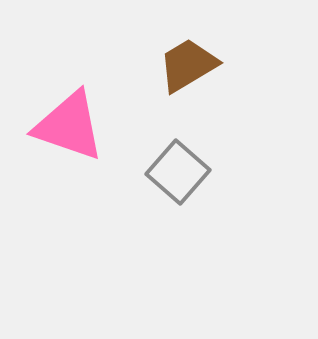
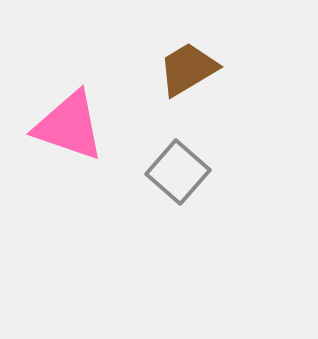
brown trapezoid: moved 4 px down
